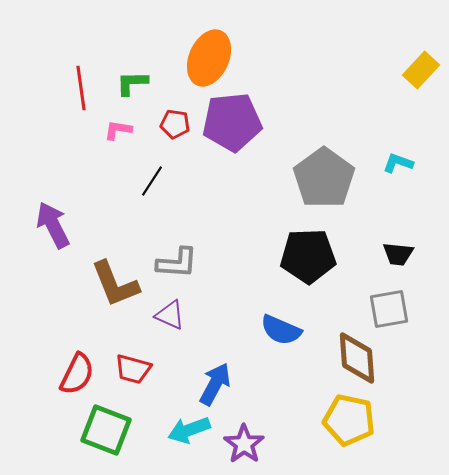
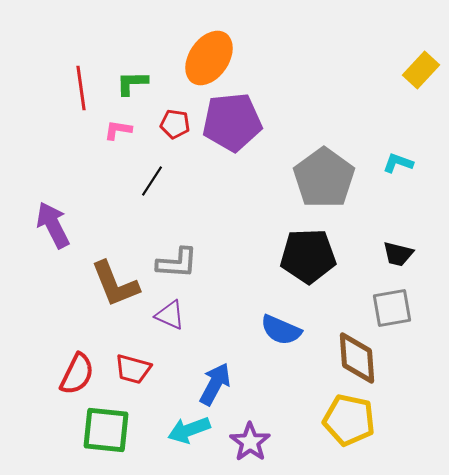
orange ellipse: rotated 10 degrees clockwise
black trapezoid: rotated 8 degrees clockwise
gray square: moved 3 px right, 1 px up
green square: rotated 15 degrees counterclockwise
purple star: moved 6 px right, 2 px up
